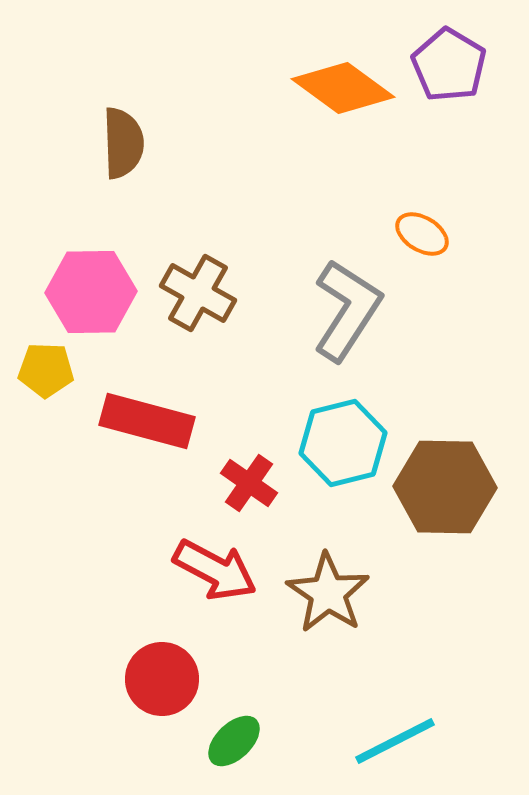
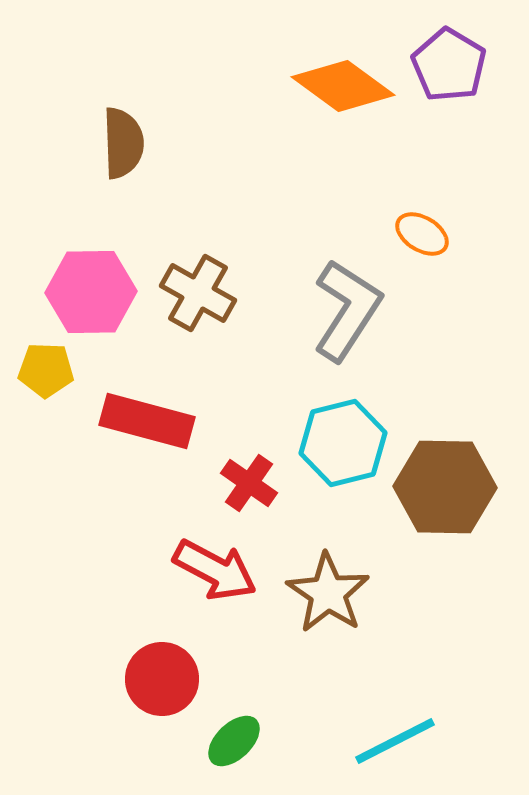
orange diamond: moved 2 px up
